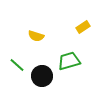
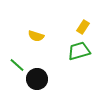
yellow rectangle: rotated 24 degrees counterclockwise
green trapezoid: moved 10 px right, 10 px up
black circle: moved 5 px left, 3 px down
